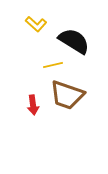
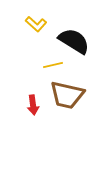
brown trapezoid: rotated 6 degrees counterclockwise
